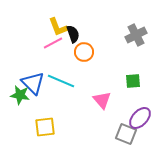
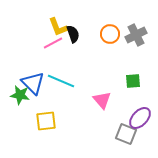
orange circle: moved 26 px right, 18 px up
yellow square: moved 1 px right, 6 px up
